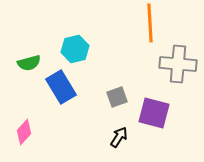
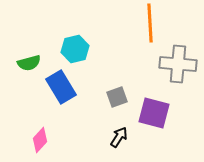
pink diamond: moved 16 px right, 8 px down
